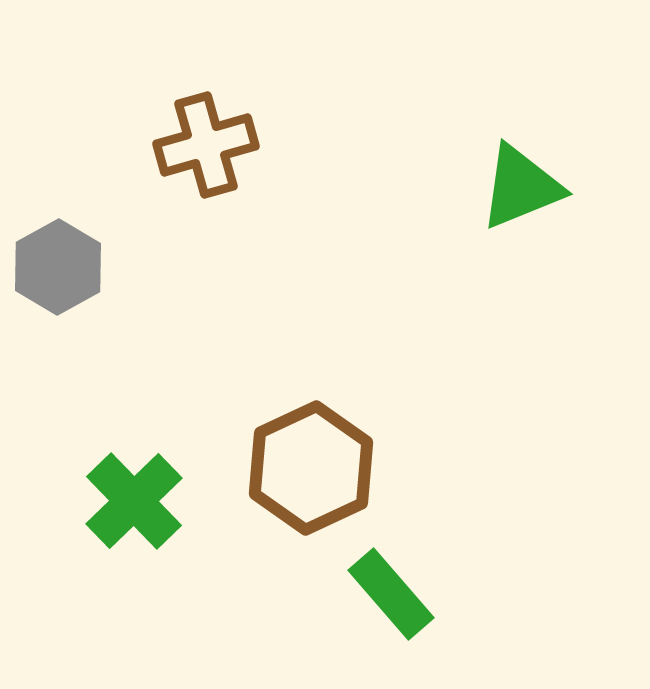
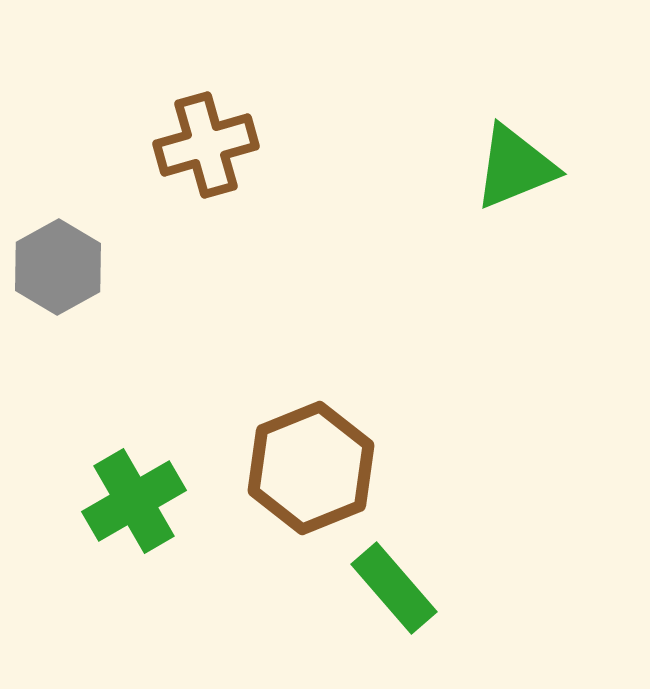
green triangle: moved 6 px left, 20 px up
brown hexagon: rotated 3 degrees clockwise
green cross: rotated 14 degrees clockwise
green rectangle: moved 3 px right, 6 px up
